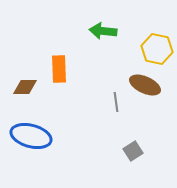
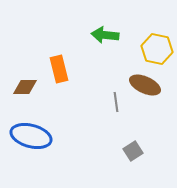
green arrow: moved 2 px right, 4 px down
orange rectangle: rotated 12 degrees counterclockwise
